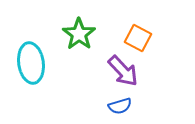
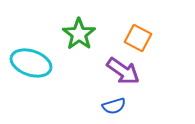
cyan ellipse: rotated 63 degrees counterclockwise
purple arrow: rotated 12 degrees counterclockwise
blue semicircle: moved 6 px left
